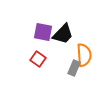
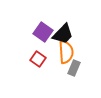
purple square: rotated 24 degrees clockwise
orange semicircle: moved 18 px left, 3 px up
